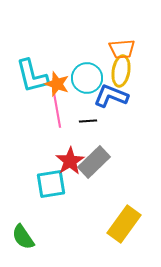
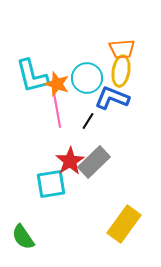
blue L-shape: moved 1 px right, 2 px down
black line: rotated 54 degrees counterclockwise
